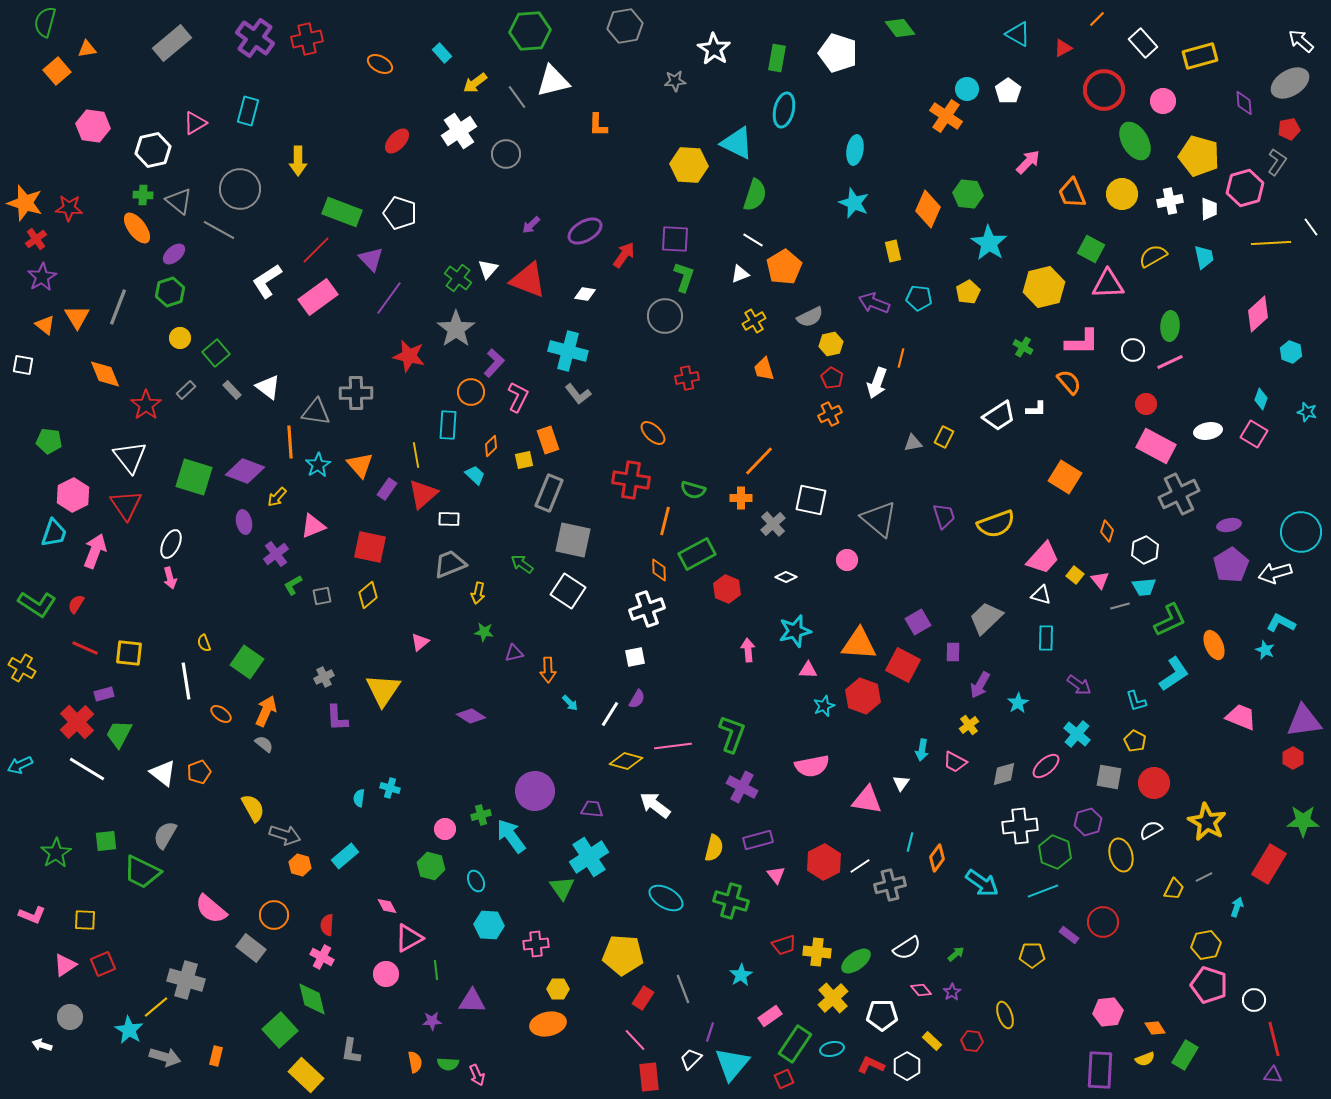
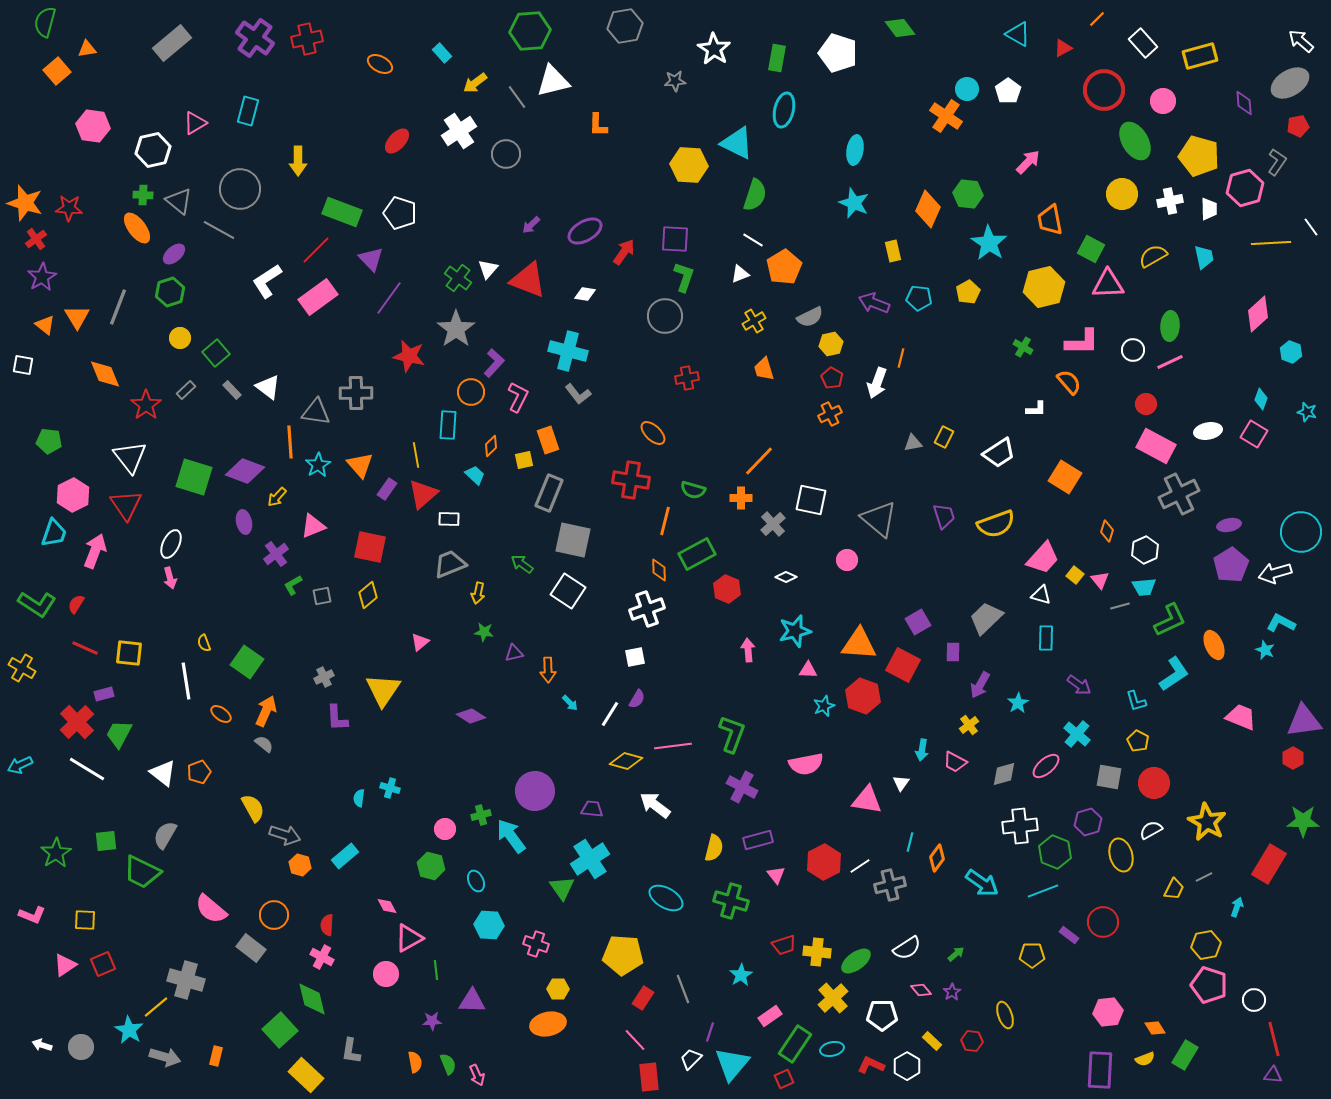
red pentagon at (1289, 129): moved 9 px right, 3 px up
orange trapezoid at (1072, 193): moved 22 px left, 27 px down; rotated 12 degrees clockwise
red arrow at (624, 255): moved 3 px up
white trapezoid at (999, 416): moved 37 px down
yellow pentagon at (1135, 741): moved 3 px right
pink semicircle at (812, 766): moved 6 px left, 2 px up
cyan cross at (589, 857): moved 1 px right, 2 px down
pink cross at (536, 944): rotated 25 degrees clockwise
gray circle at (70, 1017): moved 11 px right, 30 px down
green semicircle at (448, 1064): rotated 115 degrees counterclockwise
